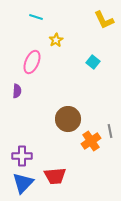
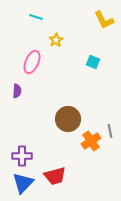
cyan square: rotated 16 degrees counterclockwise
red trapezoid: rotated 10 degrees counterclockwise
